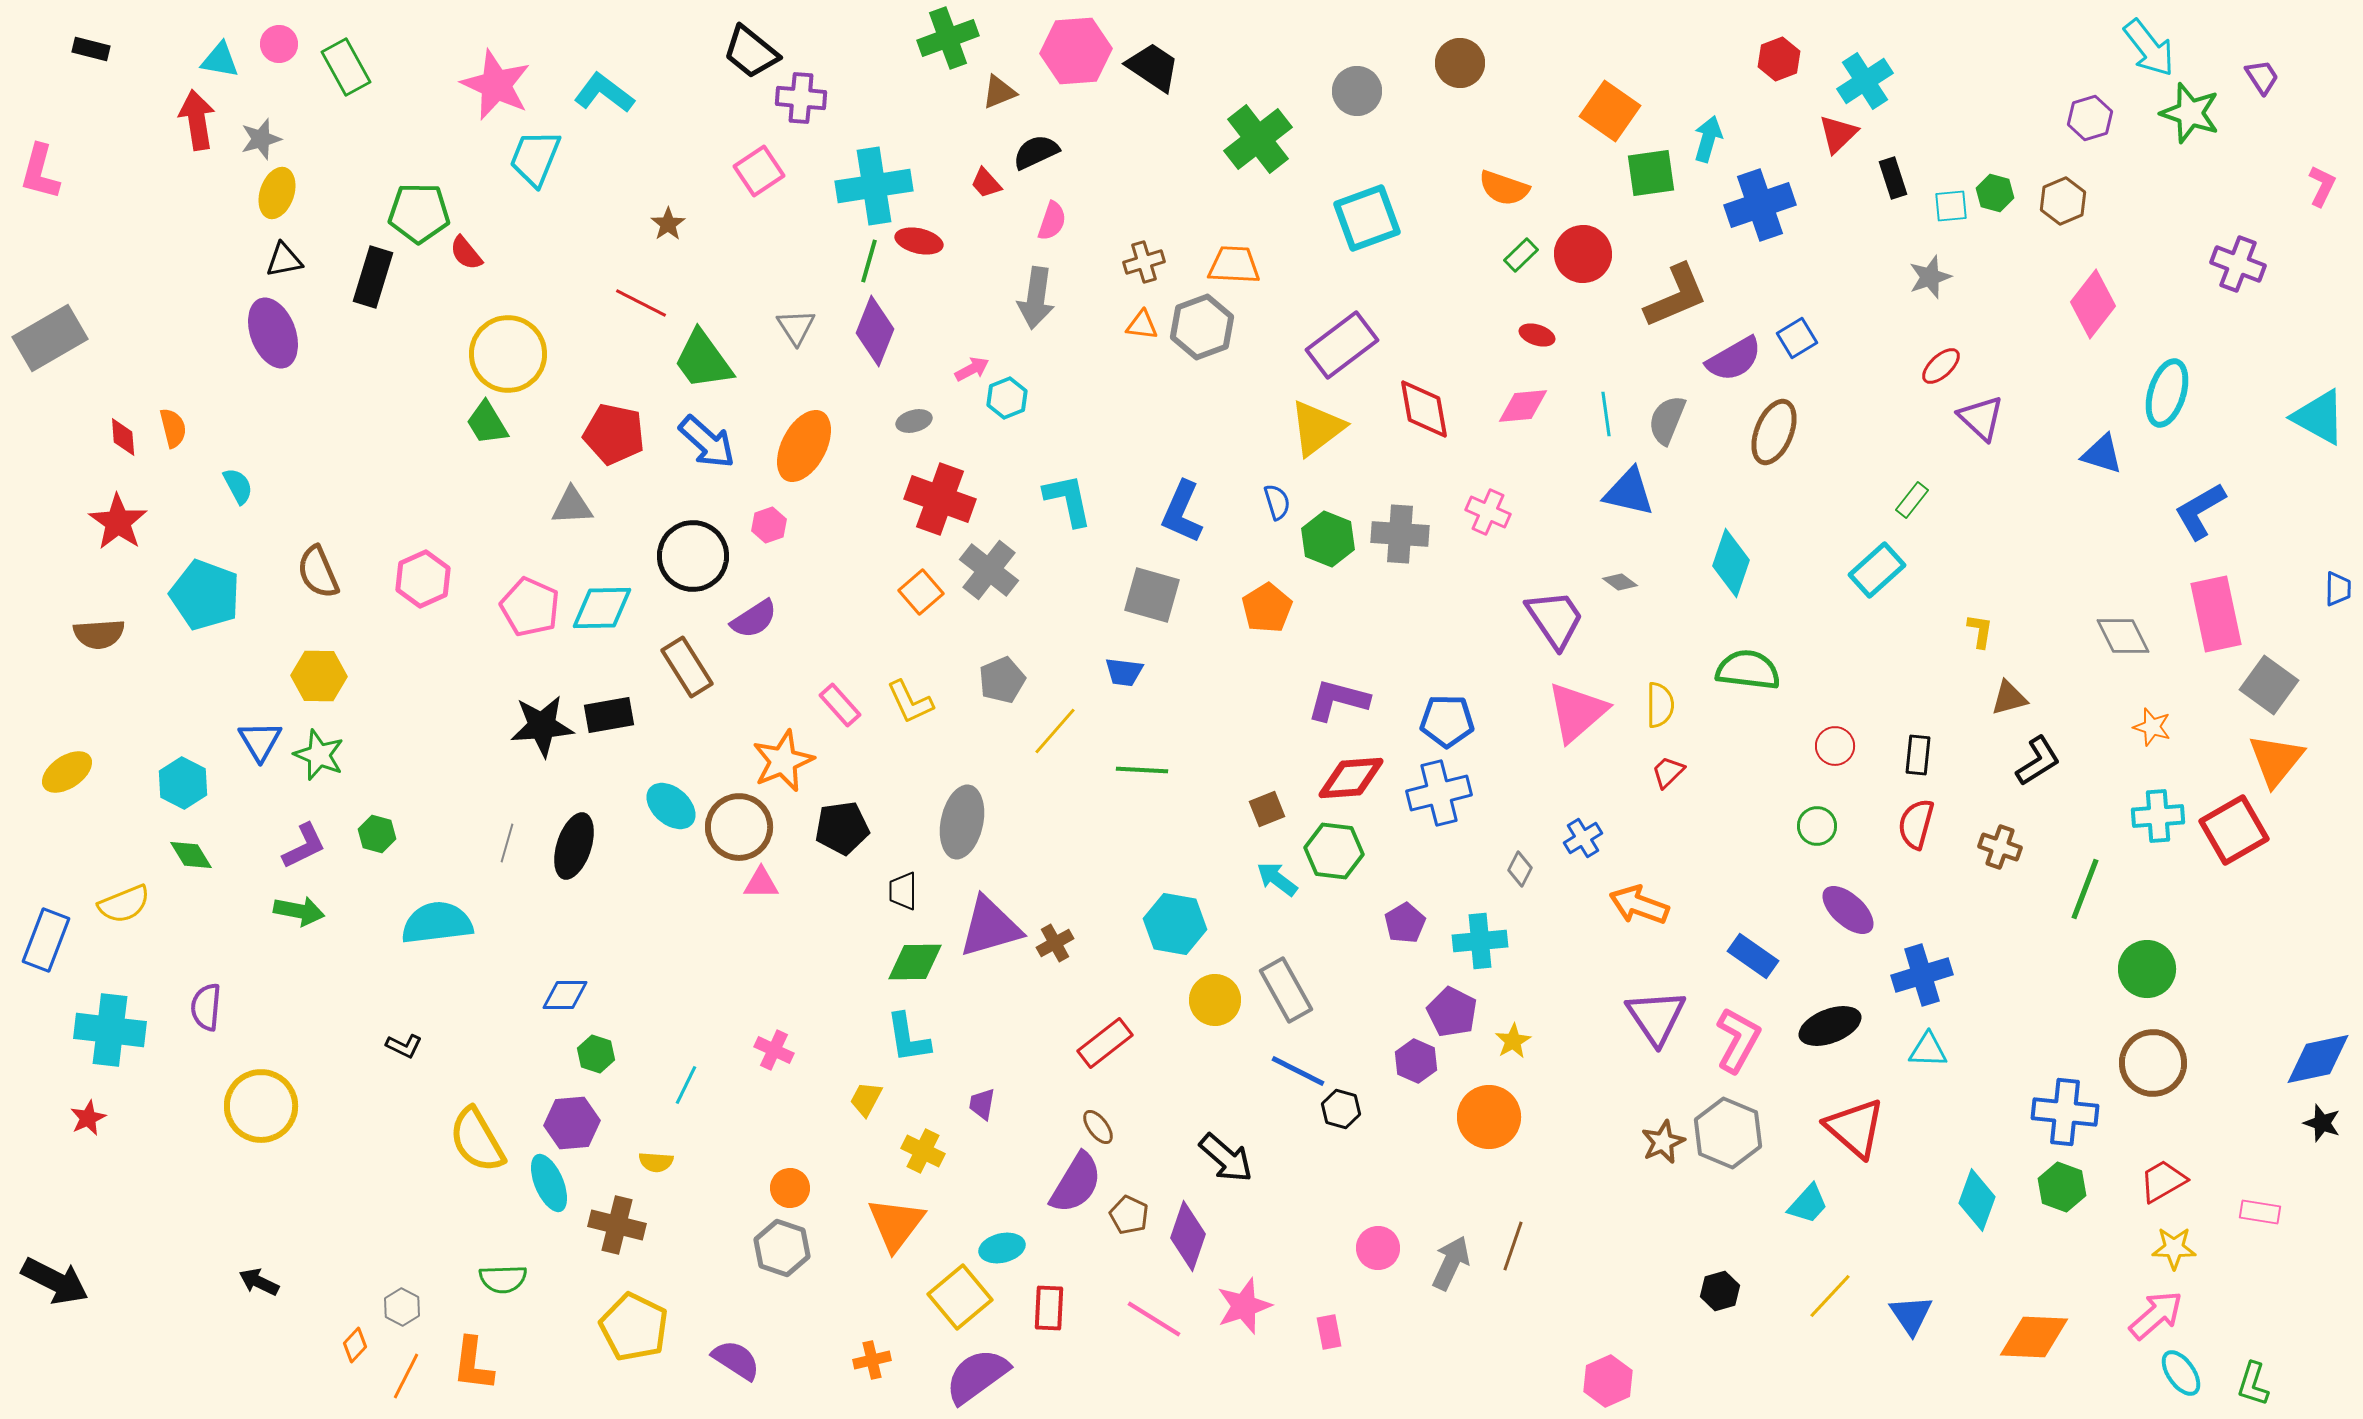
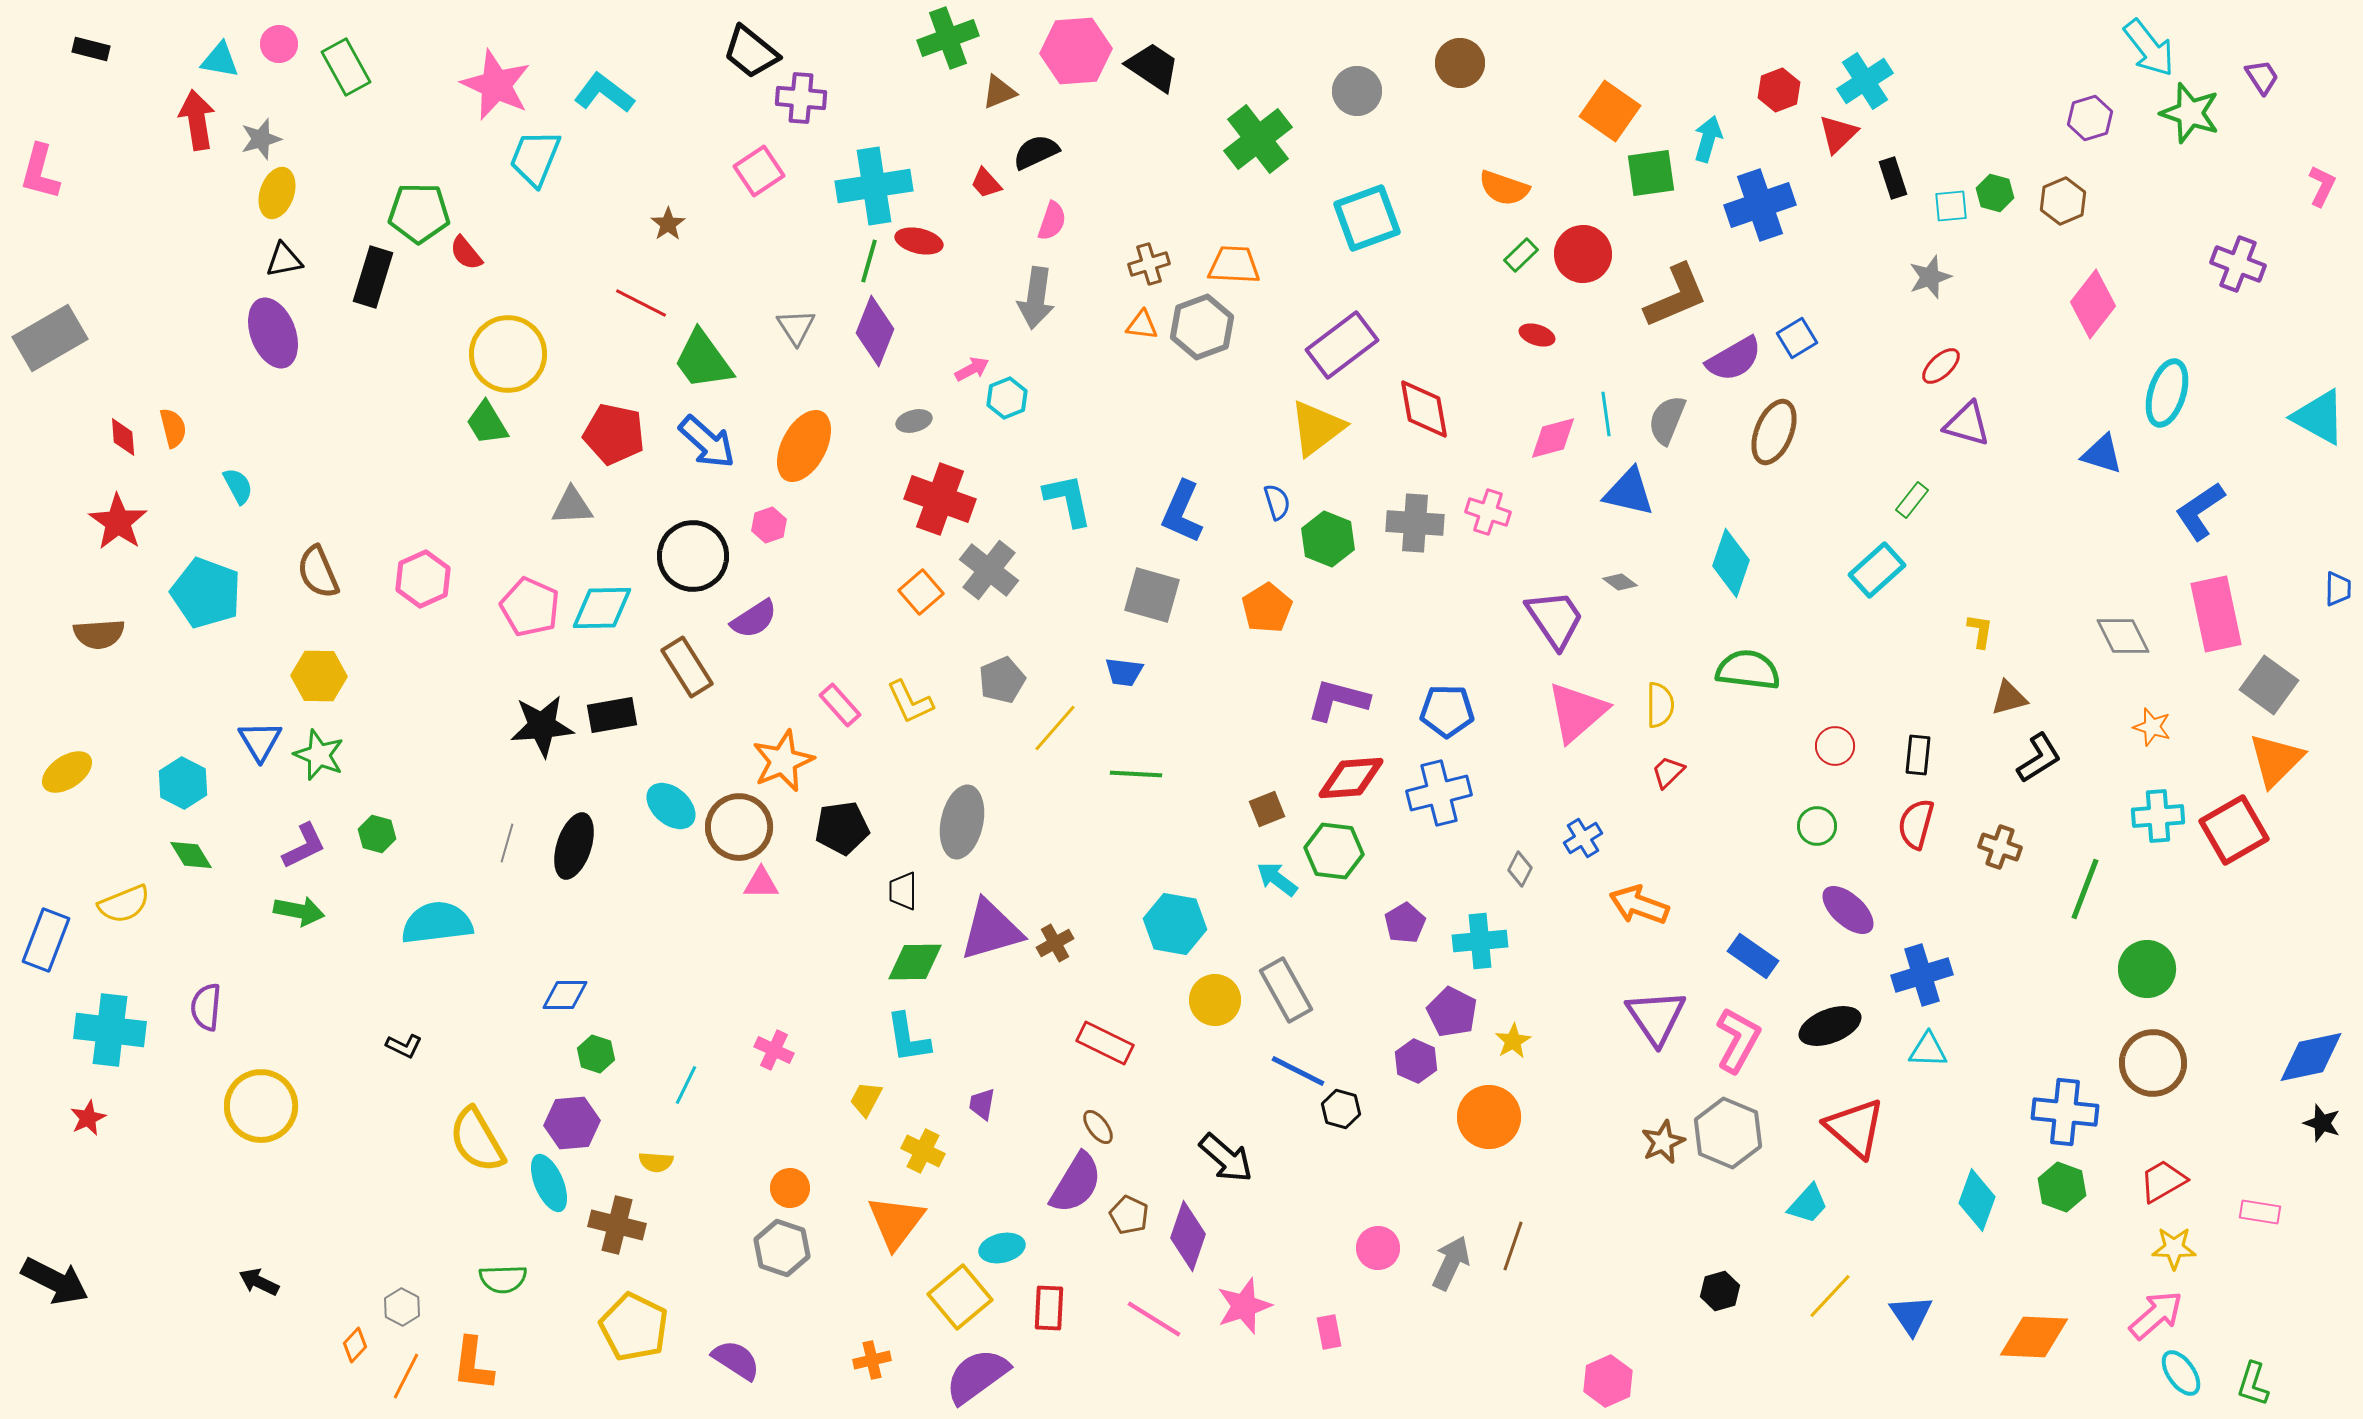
red hexagon at (1779, 59): moved 31 px down
brown cross at (1144, 262): moved 5 px right, 2 px down
pink diamond at (1523, 406): moved 30 px right, 32 px down; rotated 10 degrees counterclockwise
purple triangle at (1981, 418): moved 14 px left, 6 px down; rotated 27 degrees counterclockwise
blue L-shape at (2200, 511): rotated 4 degrees counterclockwise
pink cross at (1488, 512): rotated 6 degrees counterclockwise
gray cross at (1400, 534): moved 15 px right, 11 px up
cyan pentagon at (205, 595): moved 1 px right, 2 px up
black rectangle at (609, 715): moved 3 px right
blue pentagon at (1447, 721): moved 10 px up
yellow line at (1055, 731): moved 3 px up
orange triangle at (2276, 760): rotated 6 degrees clockwise
black L-shape at (2038, 761): moved 1 px right, 3 px up
green line at (1142, 770): moved 6 px left, 4 px down
purple triangle at (990, 927): moved 1 px right, 3 px down
red rectangle at (1105, 1043): rotated 64 degrees clockwise
blue diamond at (2318, 1059): moved 7 px left, 2 px up
orange triangle at (896, 1224): moved 2 px up
